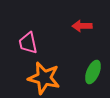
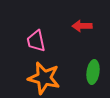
pink trapezoid: moved 8 px right, 2 px up
green ellipse: rotated 15 degrees counterclockwise
